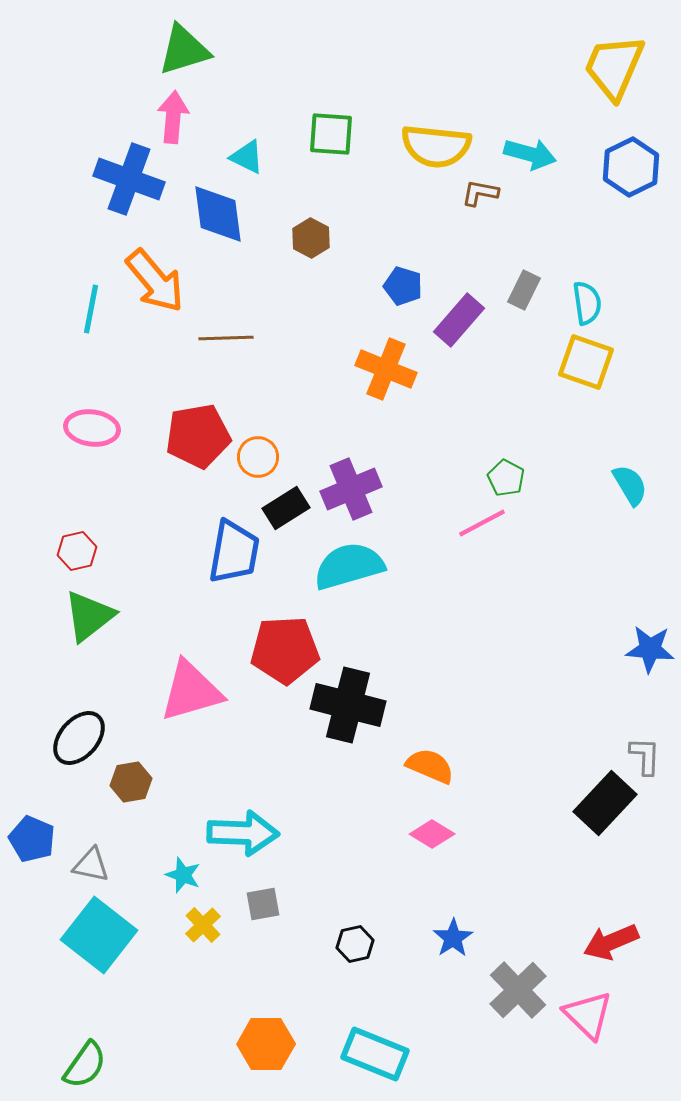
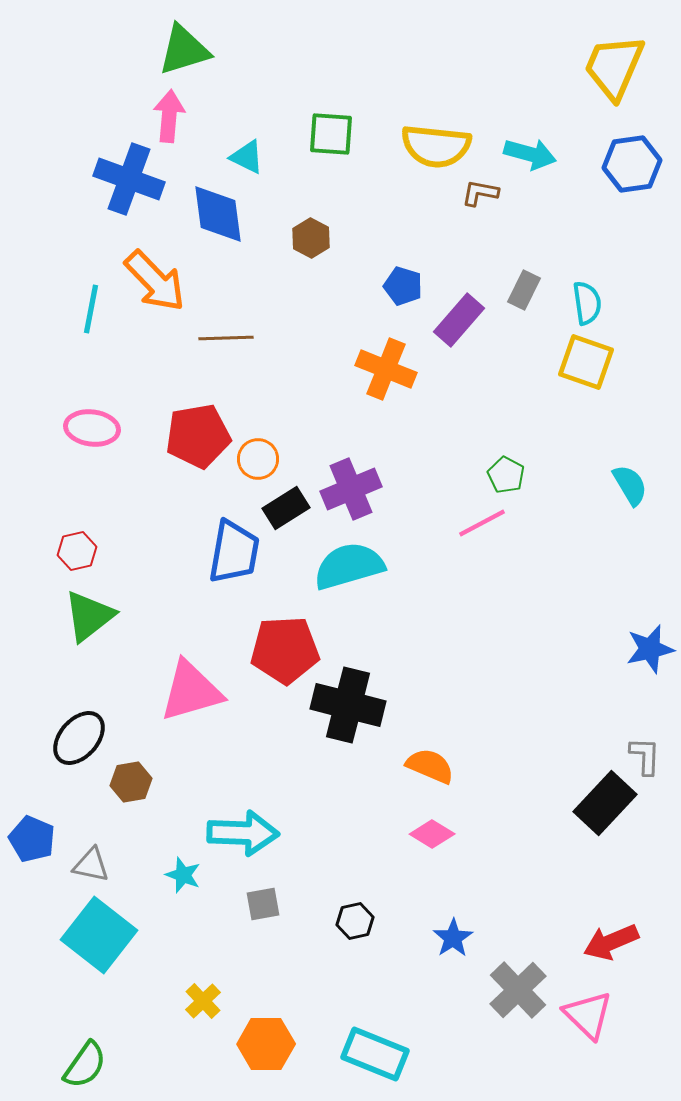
pink arrow at (173, 117): moved 4 px left, 1 px up
blue hexagon at (631, 167): moved 1 px right, 3 px up; rotated 18 degrees clockwise
orange arrow at (155, 281): rotated 4 degrees counterclockwise
orange circle at (258, 457): moved 2 px down
green pentagon at (506, 478): moved 3 px up
blue star at (650, 649): rotated 18 degrees counterclockwise
yellow cross at (203, 925): moved 76 px down
black hexagon at (355, 944): moved 23 px up
